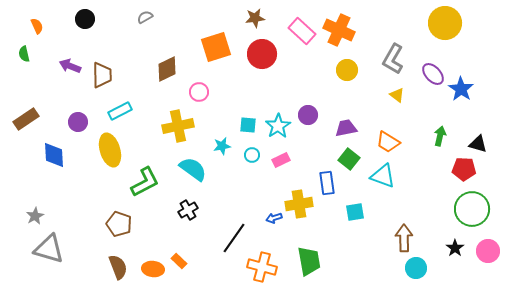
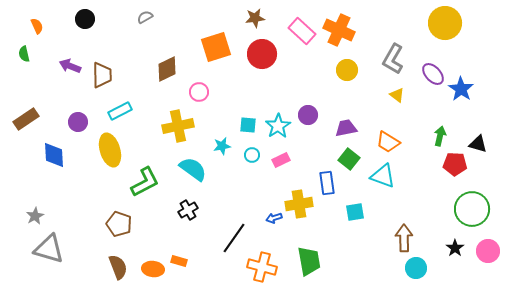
red pentagon at (464, 169): moved 9 px left, 5 px up
orange rectangle at (179, 261): rotated 28 degrees counterclockwise
